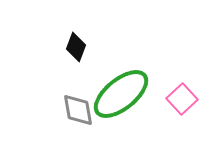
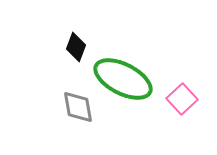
green ellipse: moved 2 px right, 15 px up; rotated 66 degrees clockwise
gray diamond: moved 3 px up
